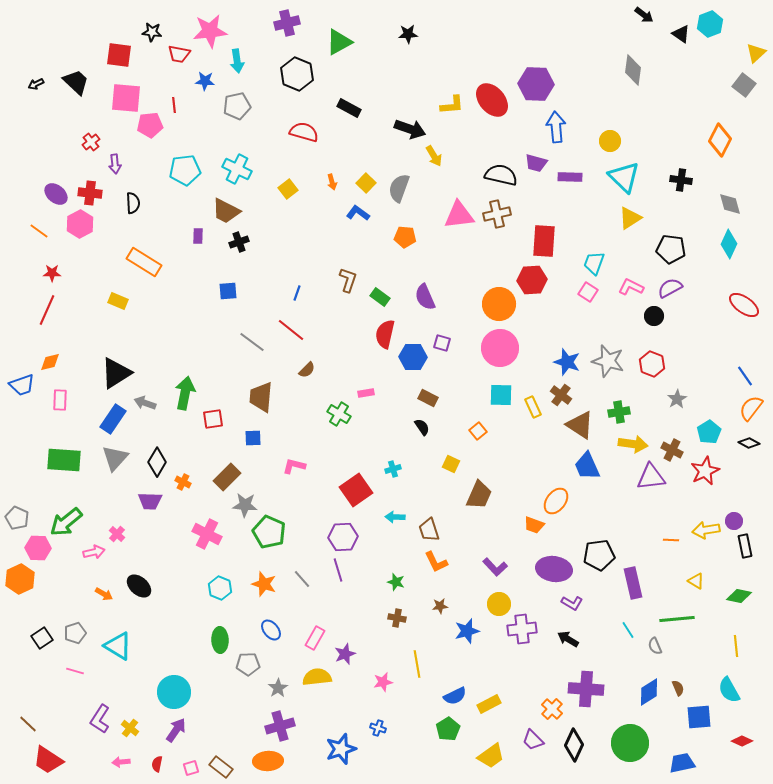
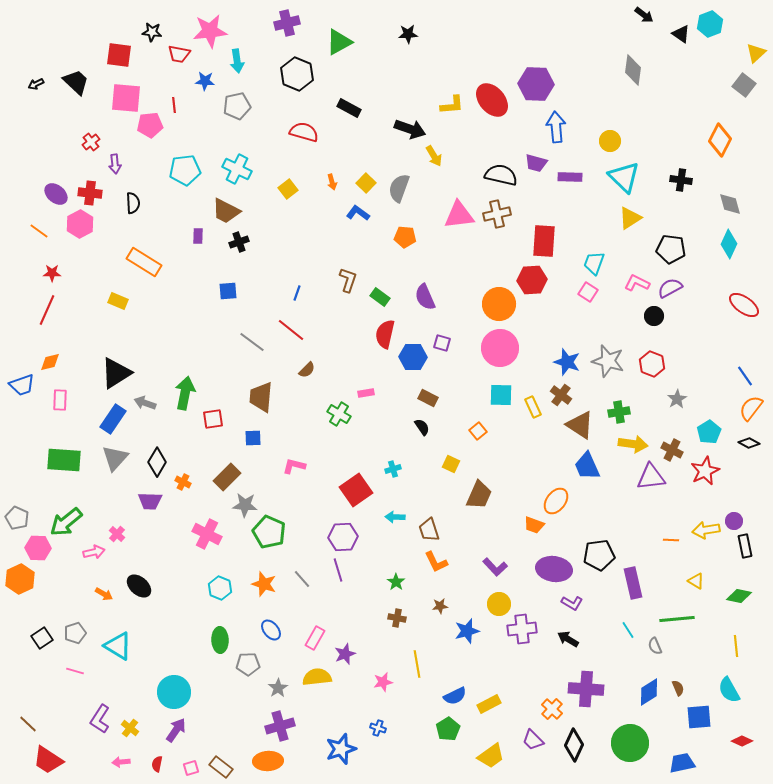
pink L-shape at (631, 287): moved 6 px right, 4 px up
green star at (396, 582): rotated 18 degrees clockwise
